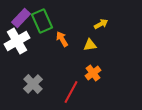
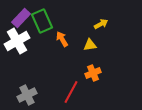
orange cross: rotated 14 degrees clockwise
gray cross: moved 6 px left, 11 px down; rotated 18 degrees clockwise
